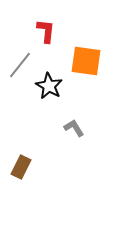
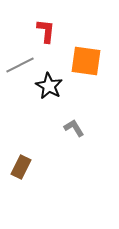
gray line: rotated 24 degrees clockwise
